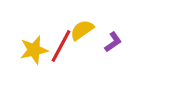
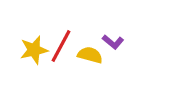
yellow semicircle: moved 8 px right, 25 px down; rotated 50 degrees clockwise
purple L-shape: rotated 75 degrees clockwise
